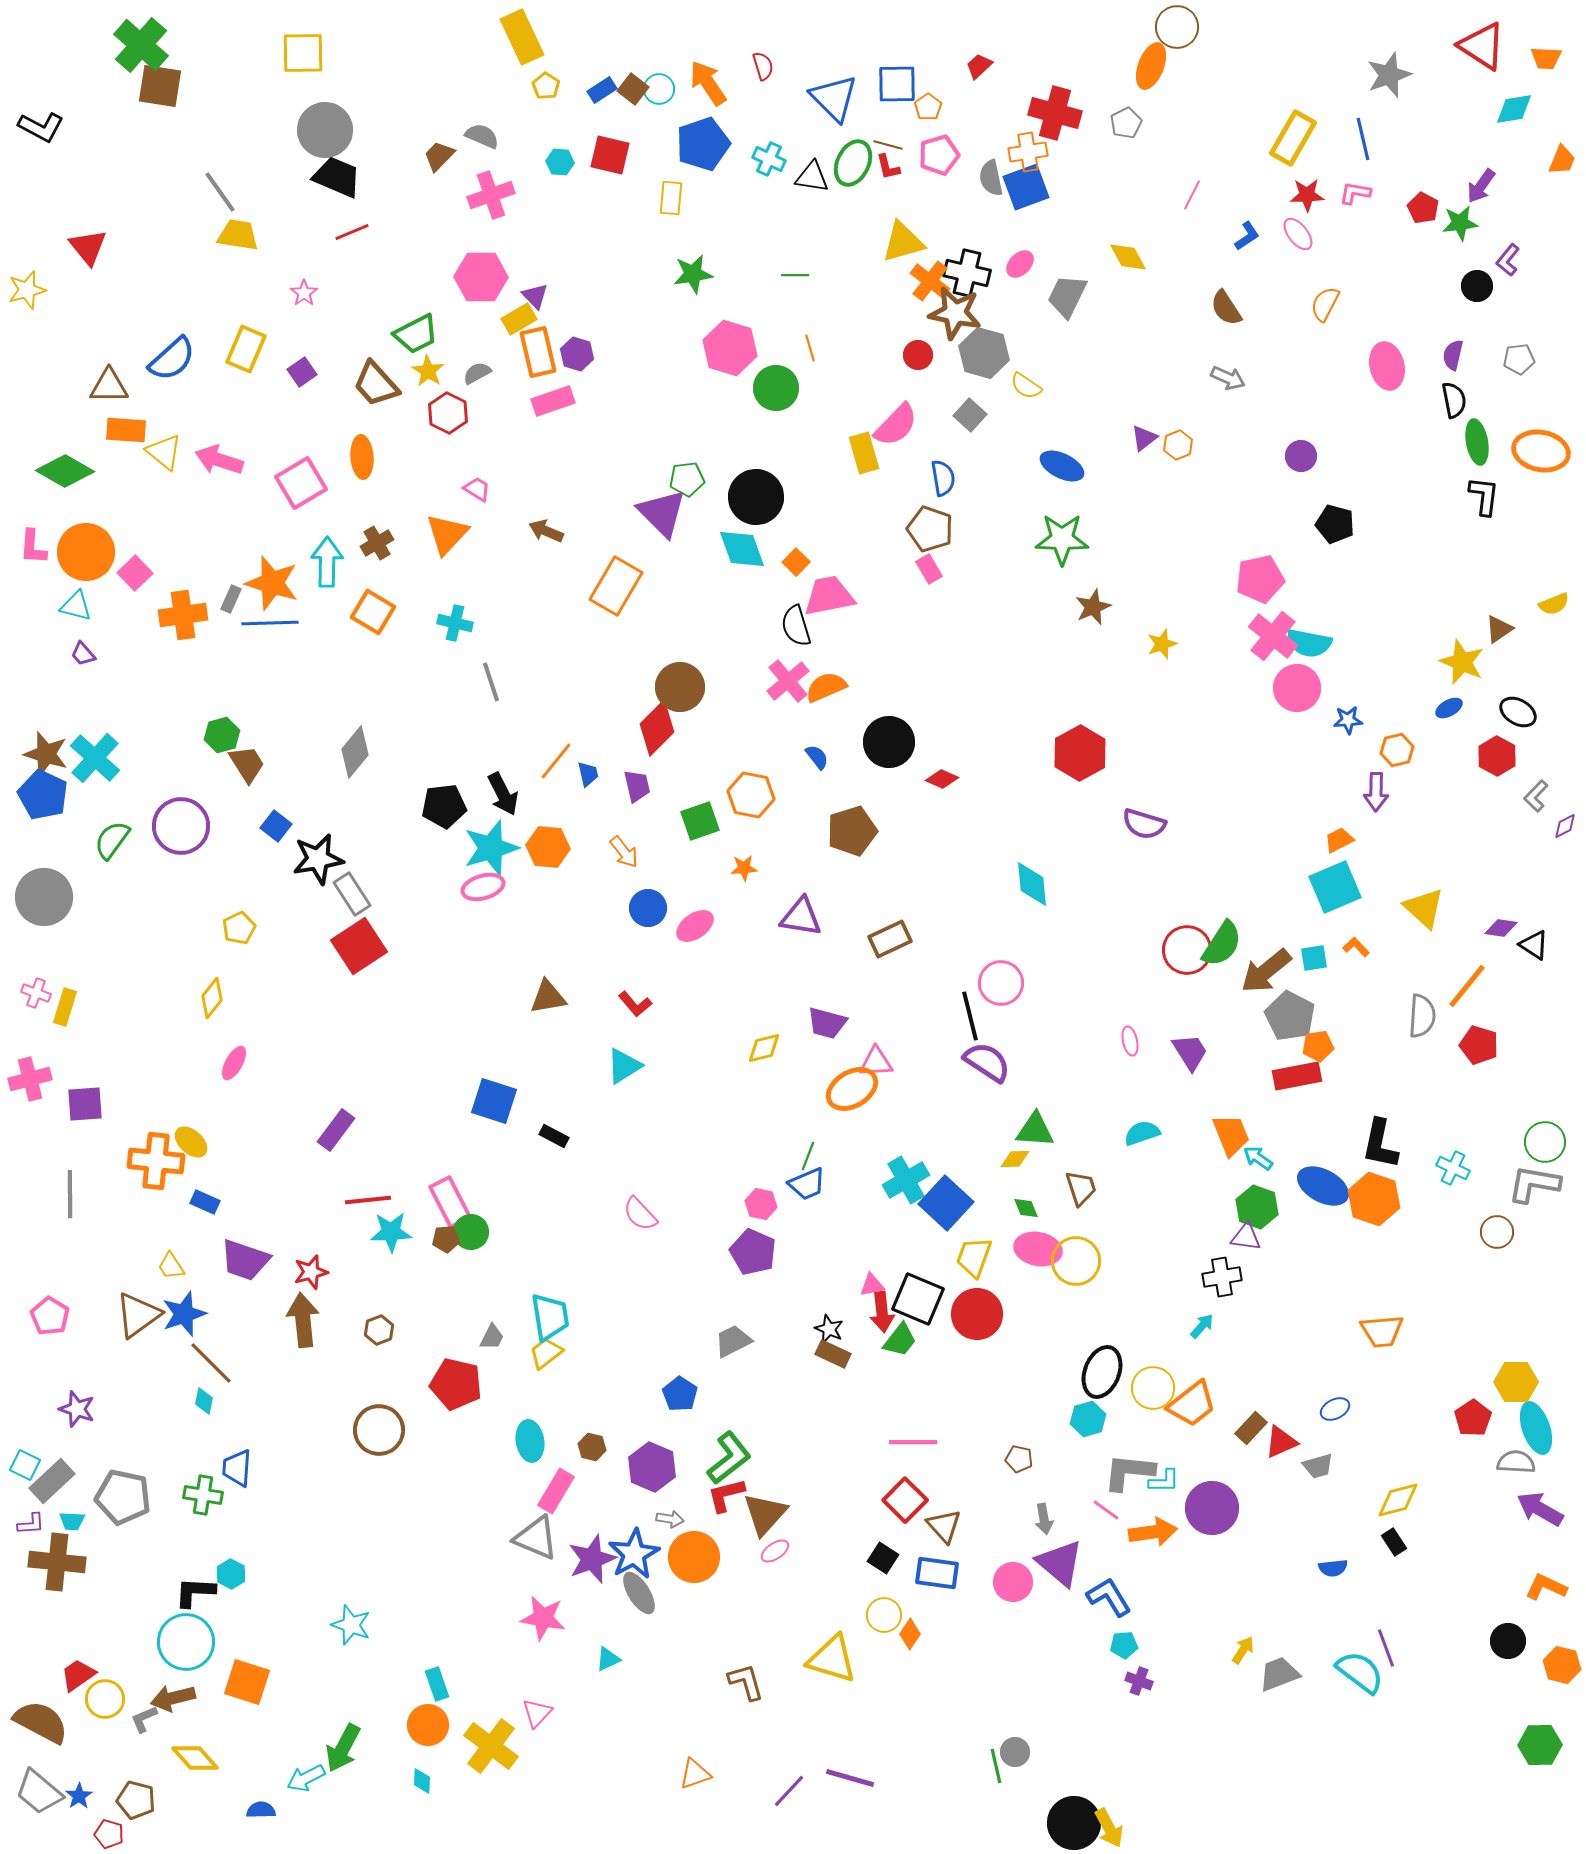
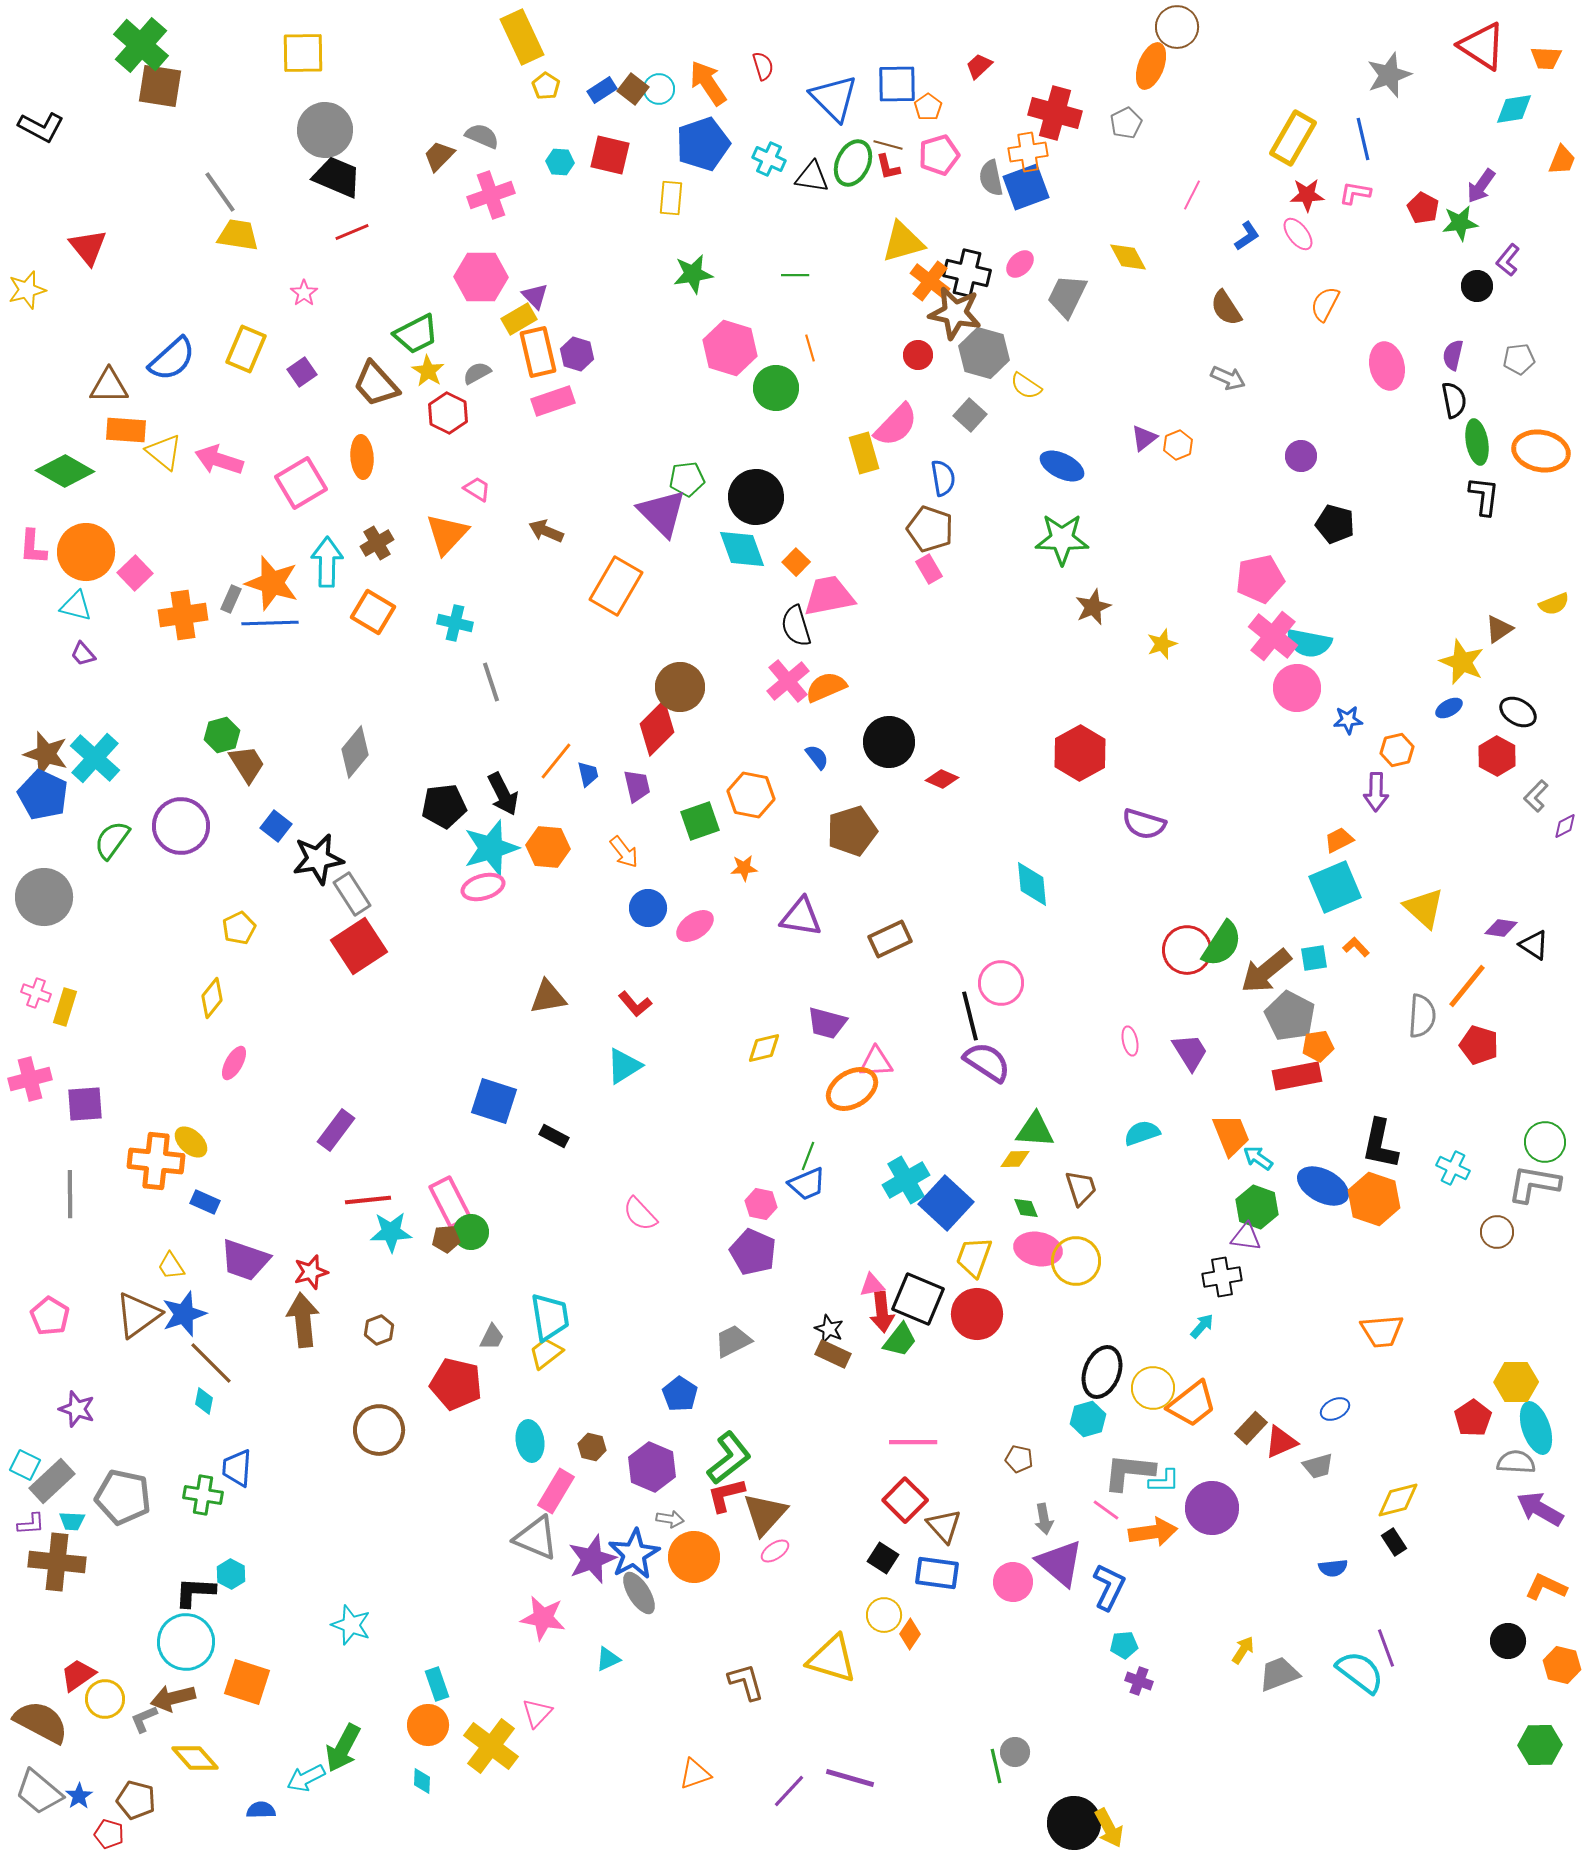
blue L-shape at (1109, 1597): moved 10 px up; rotated 57 degrees clockwise
